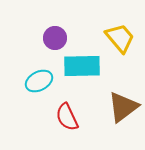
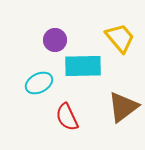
purple circle: moved 2 px down
cyan rectangle: moved 1 px right
cyan ellipse: moved 2 px down
